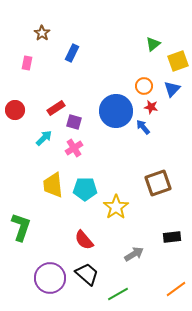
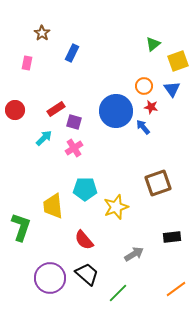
blue triangle: rotated 18 degrees counterclockwise
red rectangle: moved 1 px down
yellow trapezoid: moved 21 px down
yellow star: rotated 15 degrees clockwise
green line: moved 1 px up; rotated 15 degrees counterclockwise
